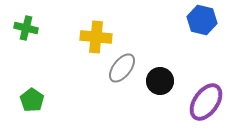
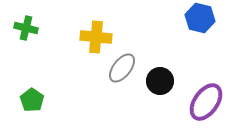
blue hexagon: moved 2 px left, 2 px up
